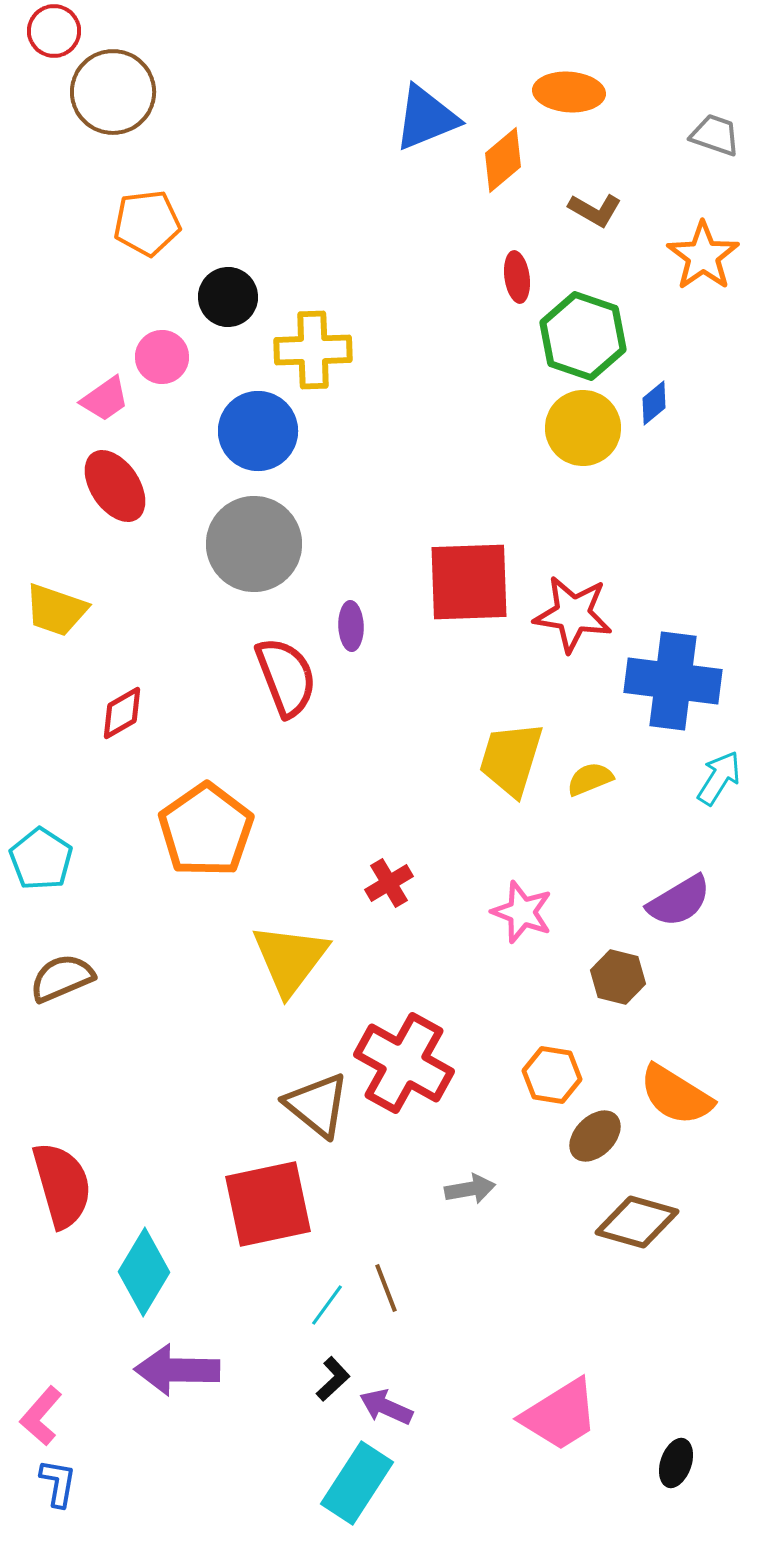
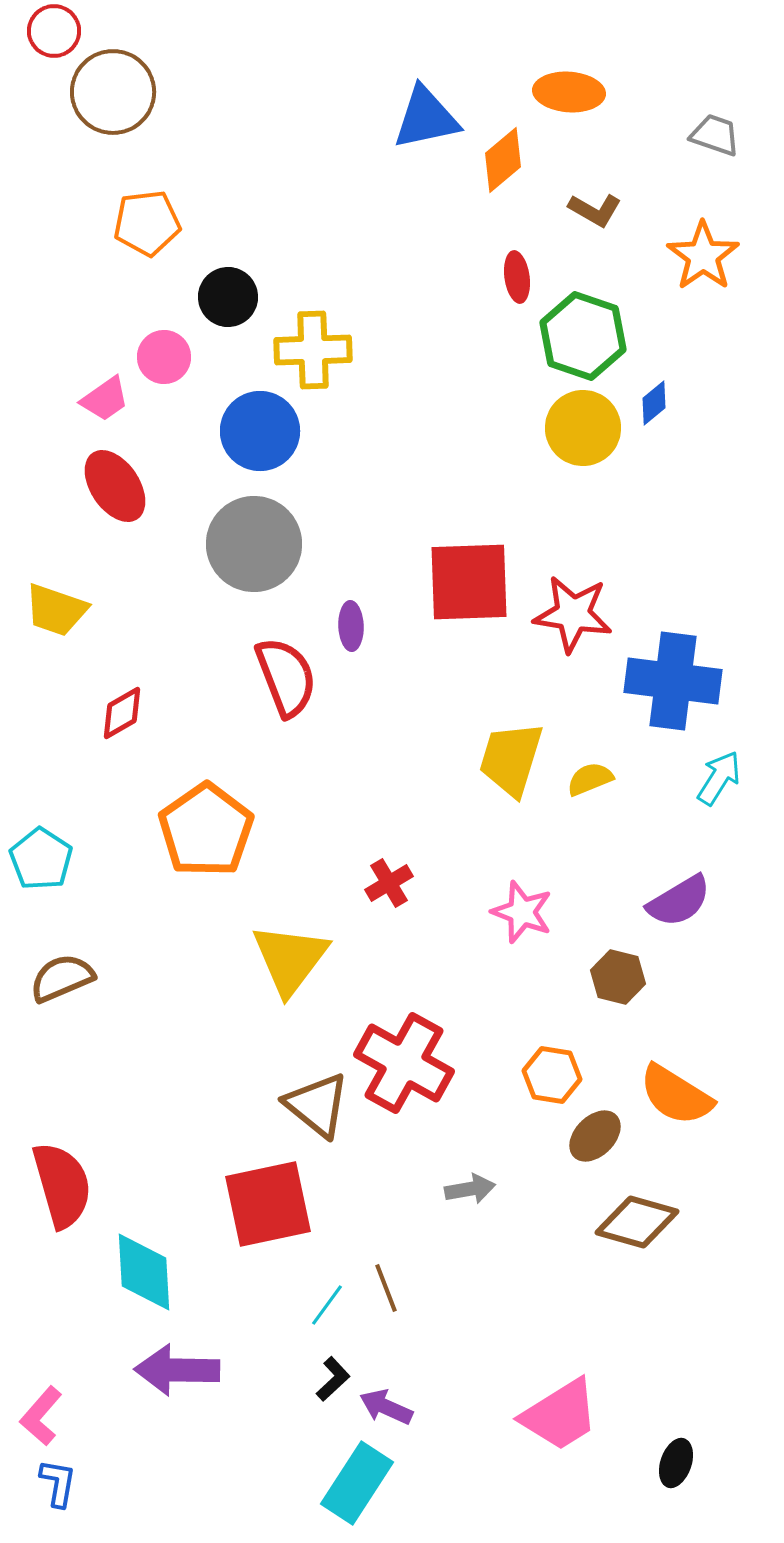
blue triangle at (426, 118): rotated 10 degrees clockwise
pink circle at (162, 357): moved 2 px right
blue circle at (258, 431): moved 2 px right
cyan diamond at (144, 1272): rotated 34 degrees counterclockwise
